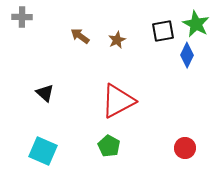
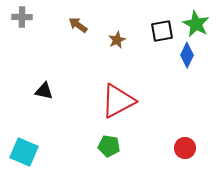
black square: moved 1 px left
brown arrow: moved 2 px left, 11 px up
black triangle: moved 1 px left, 2 px up; rotated 30 degrees counterclockwise
green pentagon: rotated 20 degrees counterclockwise
cyan square: moved 19 px left, 1 px down
